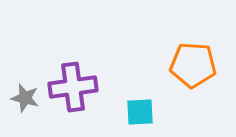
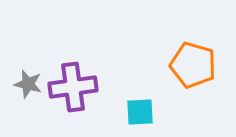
orange pentagon: rotated 12 degrees clockwise
gray star: moved 3 px right, 14 px up
